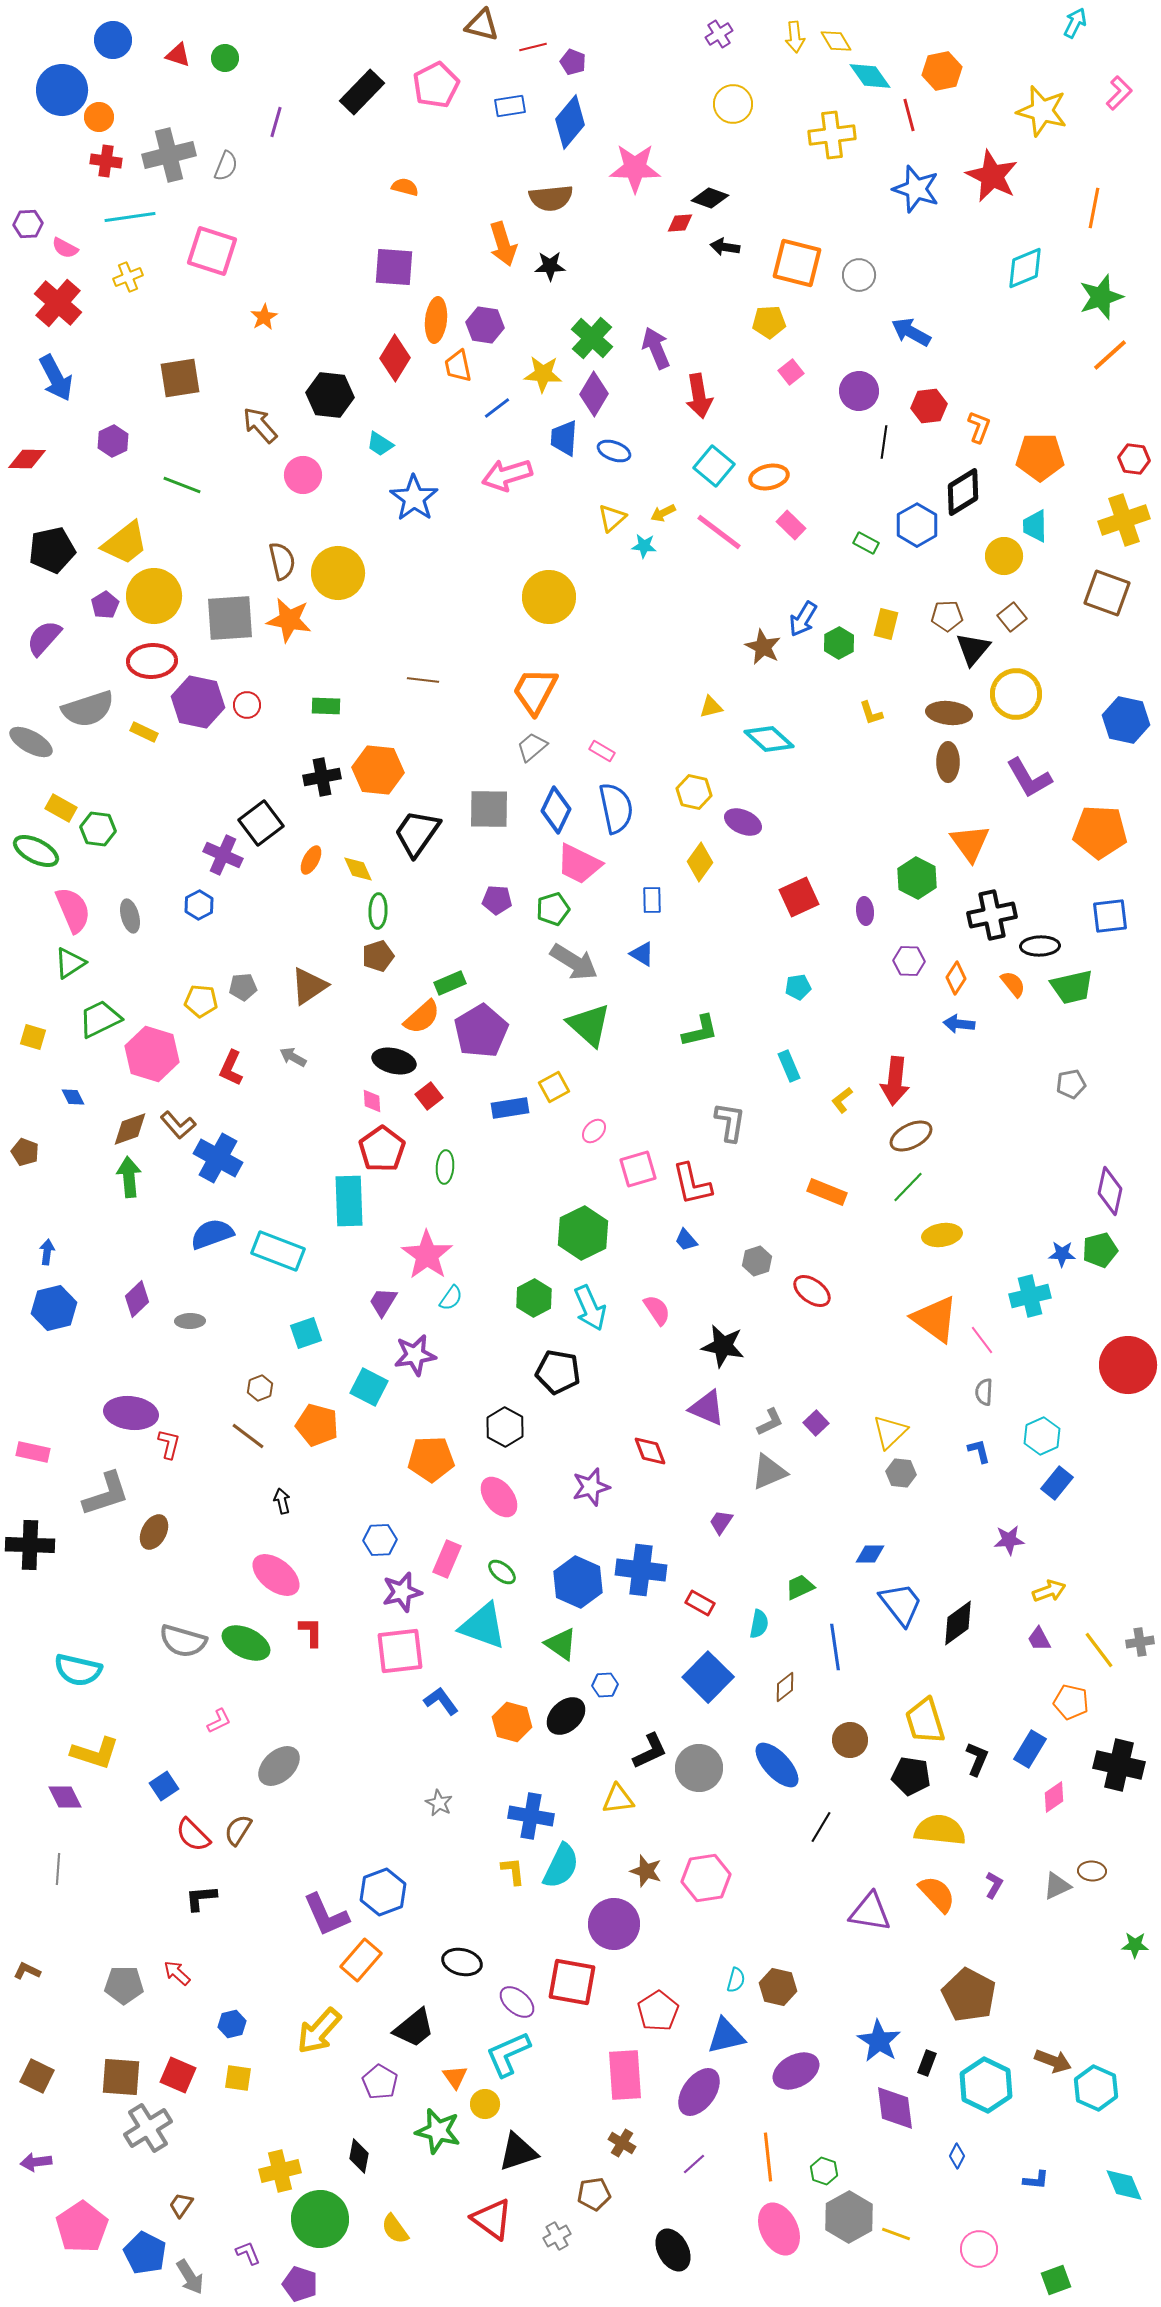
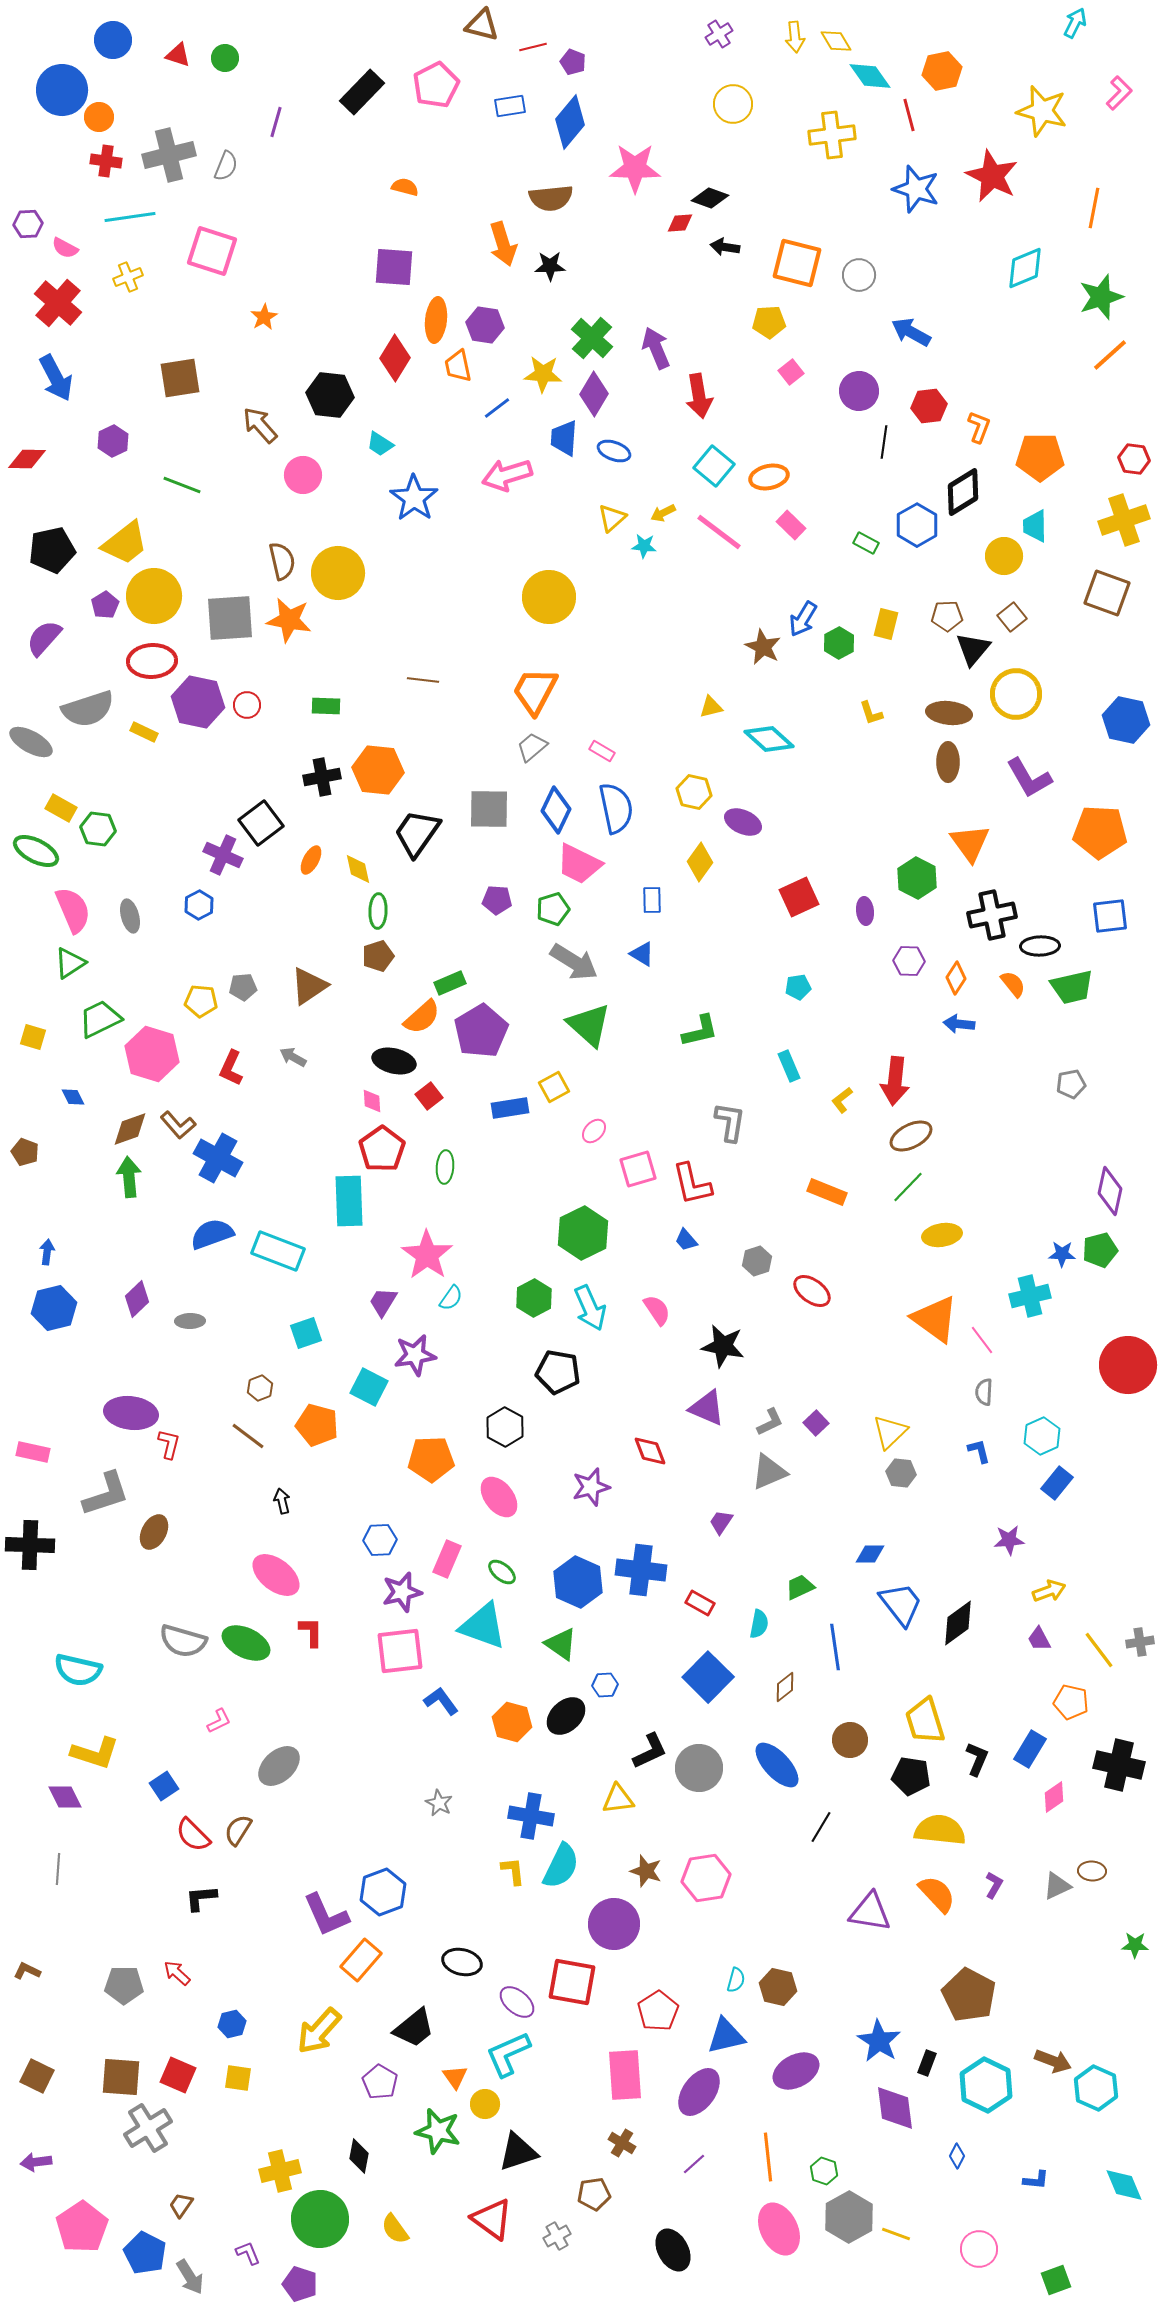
yellow diamond at (358, 869): rotated 12 degrees clockwise
